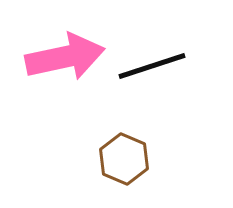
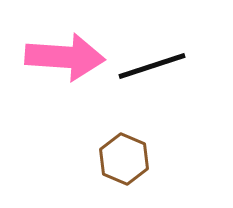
pink arrow: rotated 16 degrees clockwise
